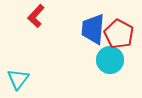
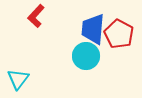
cyan circle: moved 24 px left, 4 px up
